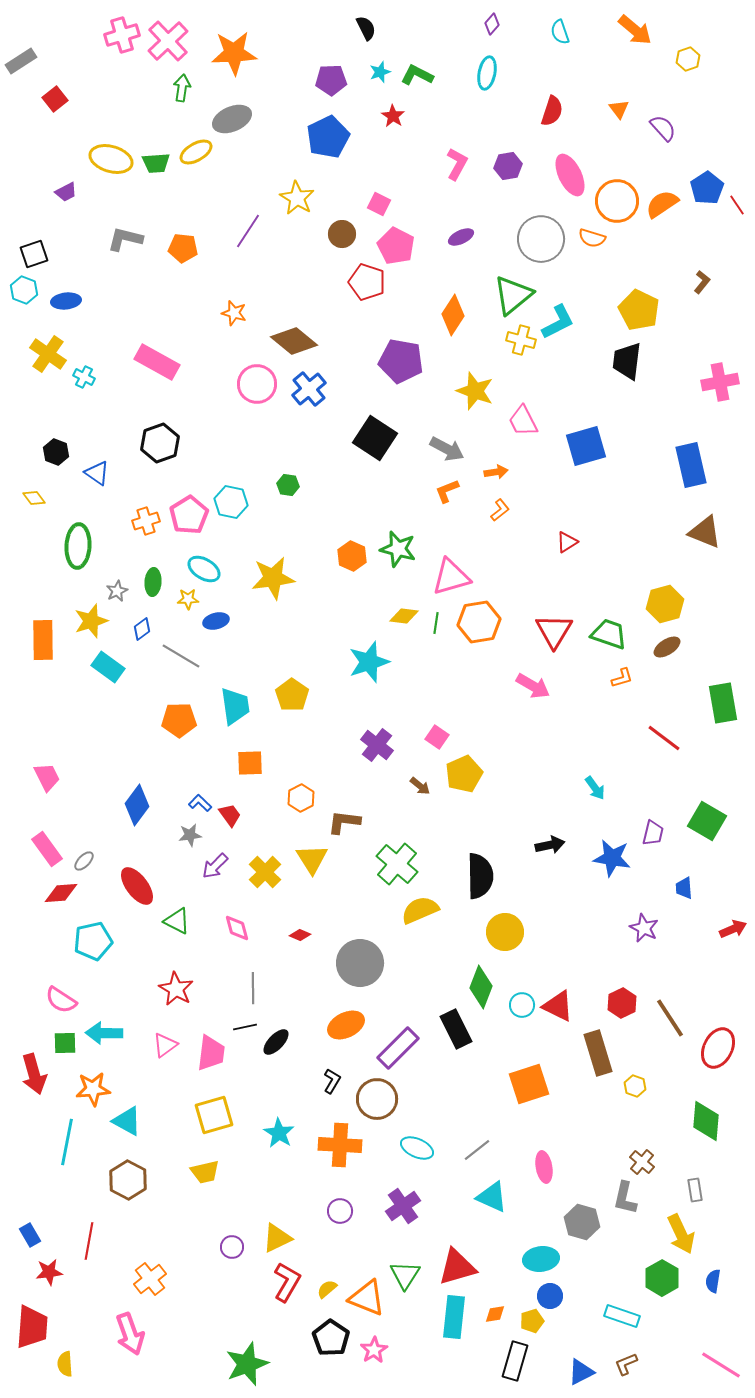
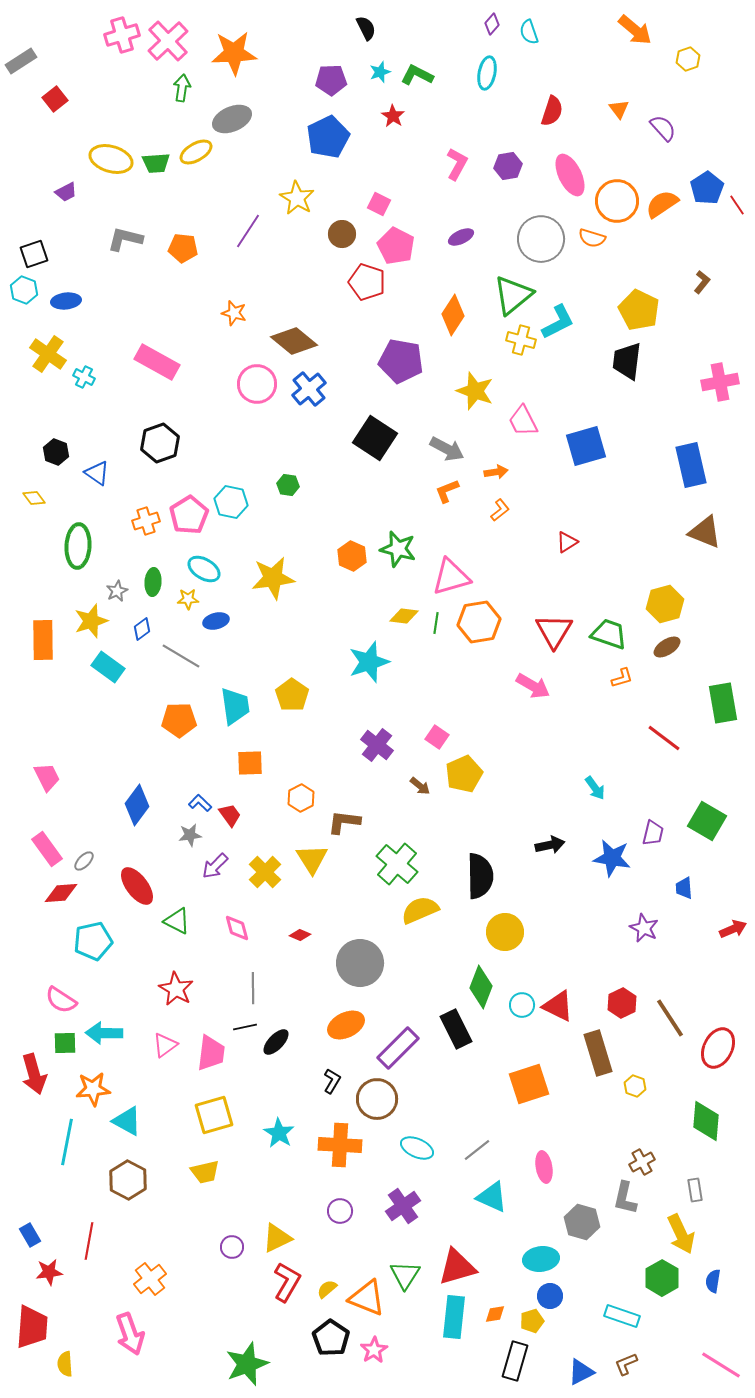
cyan semicircle at (560, 32): moved 31 px left
brown cross at (642, 1162): rotated 20 degrees clockwise
